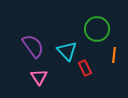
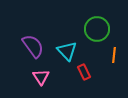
red rectangle: moved 1 px left, 4 px down
pink triangle: moved 2 px right
